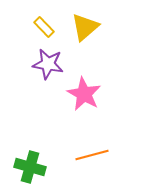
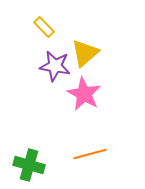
yellow triangle: moved 26 px down
purple star: moved 7 px right, 2 px down
orange line: moved 2 px left, 1 px up
green cross: moved 1 px left, 2 px up
